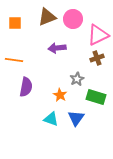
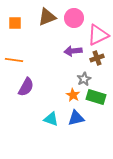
pink circle: moved 1 px right, 1 px up
purple arrow: moved 16 px right, 3 px down
gray star: moved 7 px right
purple semicircle: rotated 18 degrees clockwise
orange star: moved 13 px right
blue triangle: rotated 42 degrees clockwise
